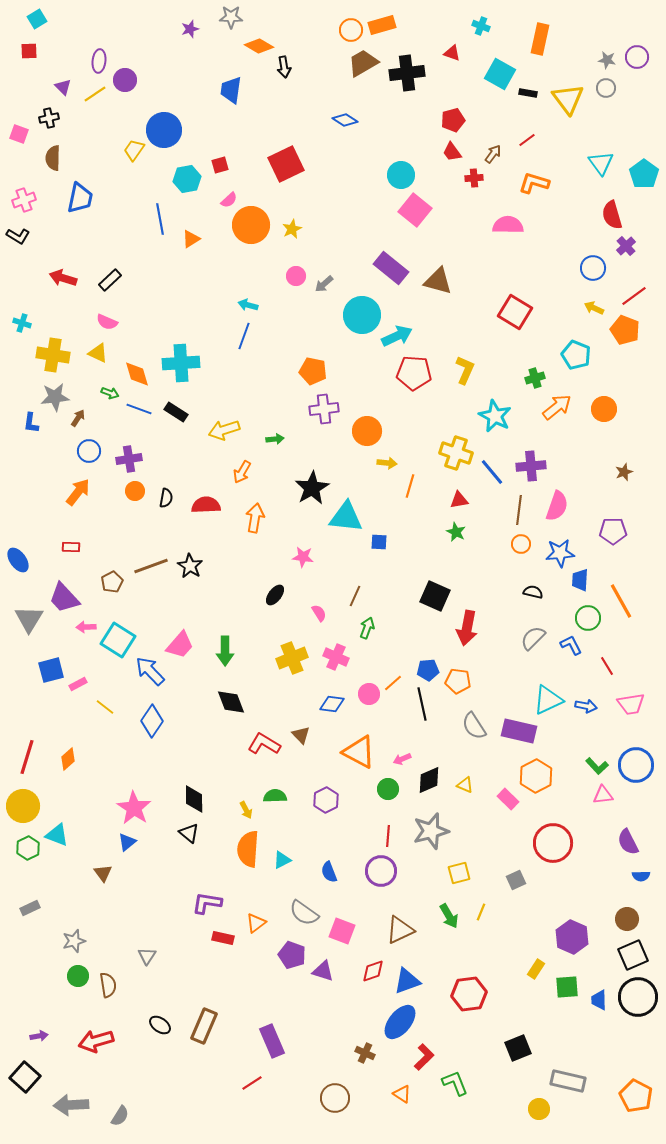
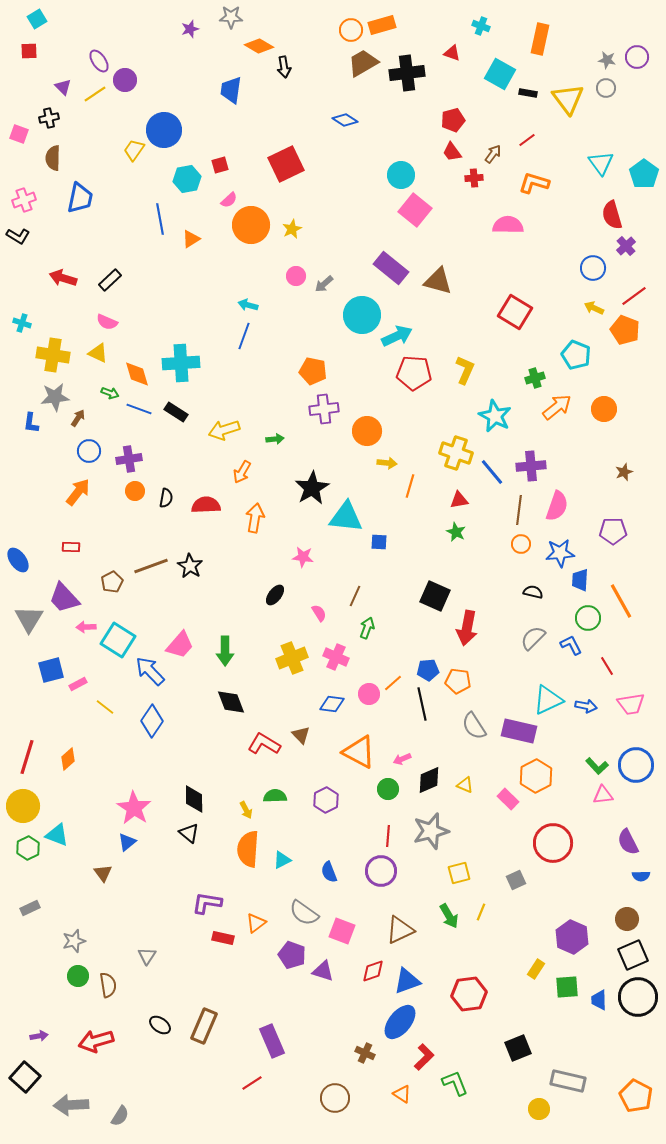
purple ellipse at (99, 61): rotated 40 degrees counterclockwise
